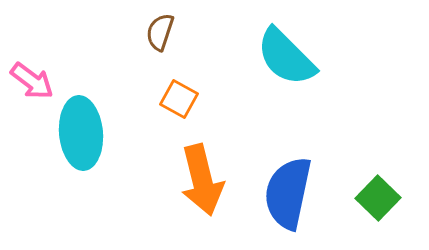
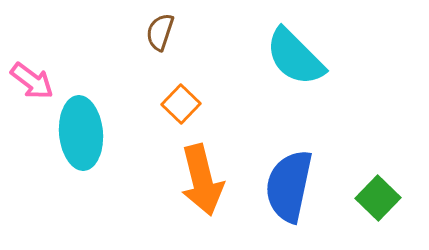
cyan semicircle: moved 9 px right
orange square: moved 2 px right, 5 px down; rotated 15 degrees clockwise
blue semicircle: moved 1 px right, 7 px up
